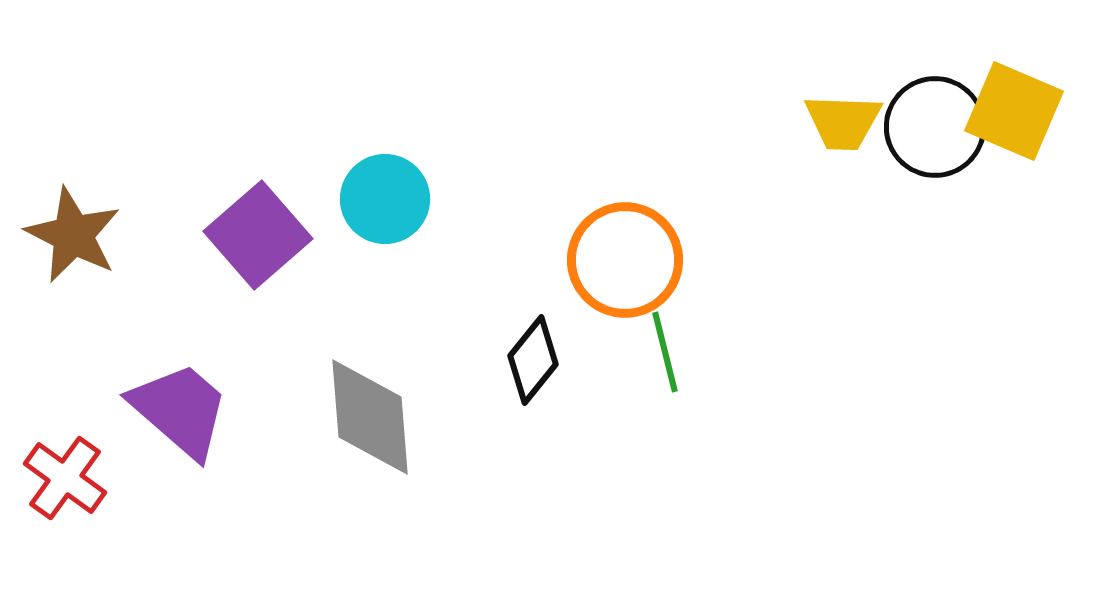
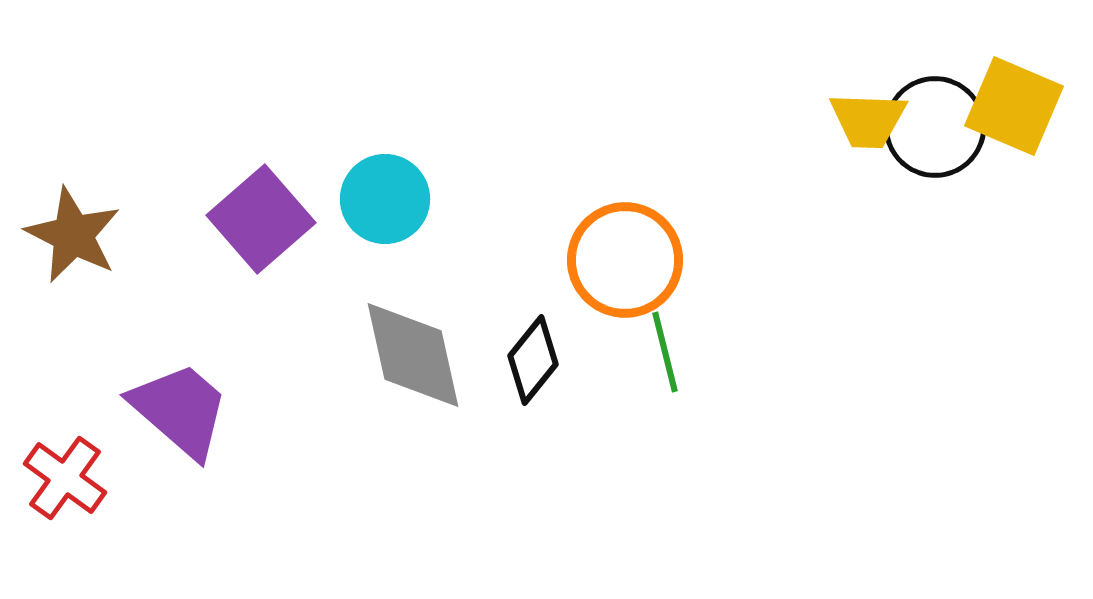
yellow square: moved 5 px up
yellow trapezoid: moved 25 px right, 2 px up
purple square: moved 3 px right, 16 px up
gray diamond: moved 43 px right, 62 px up; rotated 8 degrees counterclockwise
